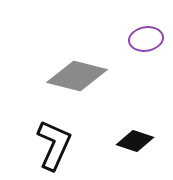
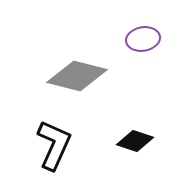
purple ellipse: moved 3 px left
